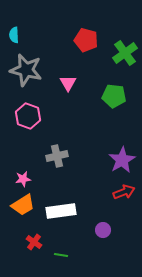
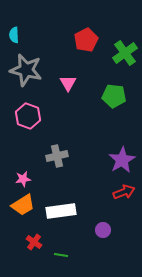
red pentagon: rotated 30 degrees clockwise
